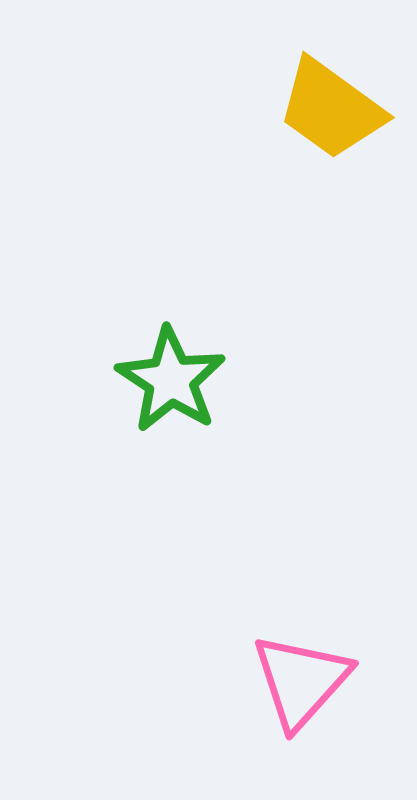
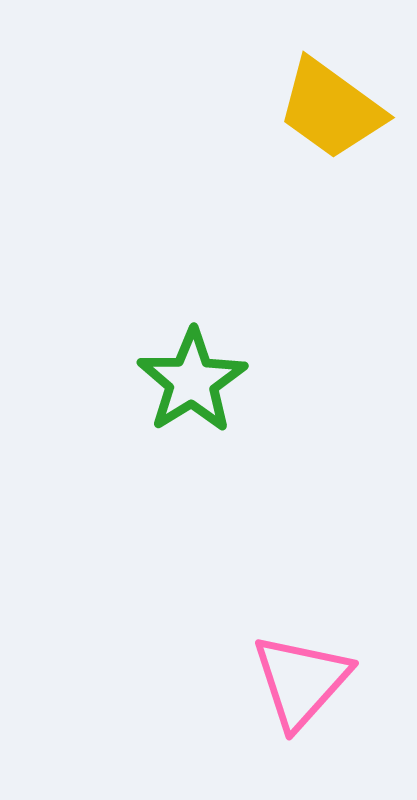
green star: moved 21 px right, 1 px down; rotated 7 degrees clockwise
